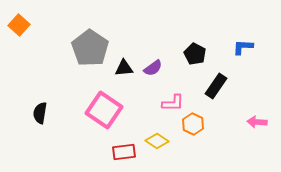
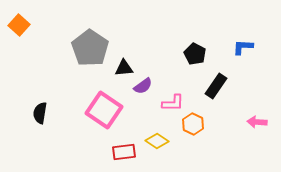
purple semicircle: moved 10 px left, 18 px down
